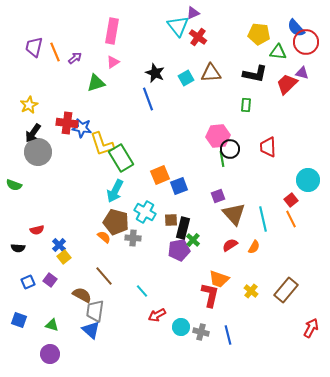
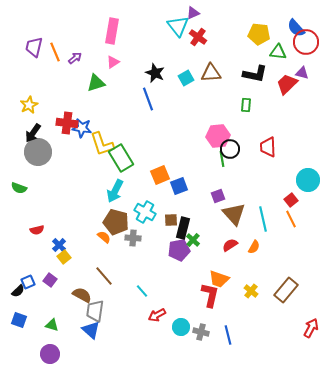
green semicircle at (14, 185): moved 5 px right, 3 px down
black semicircle at (18, 248): moved 43 px down; rotated 48 degrees counterclockwise
